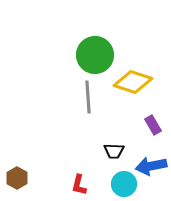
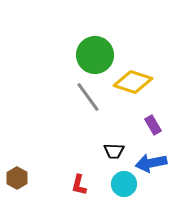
gray line: rotated 32 degrees counterclockwise
blue arrow: moved 3 px up
